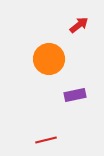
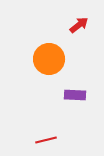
purple rectangle: rotated 15 degrees clockwise
